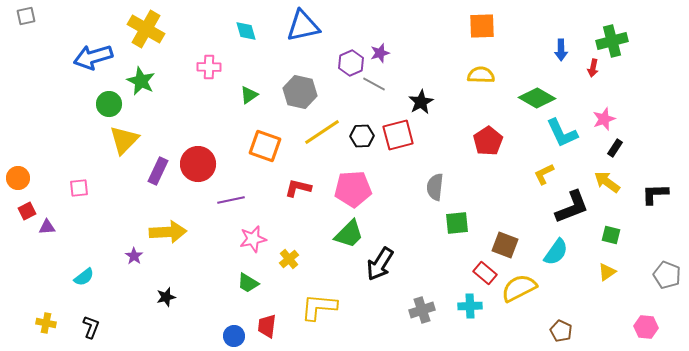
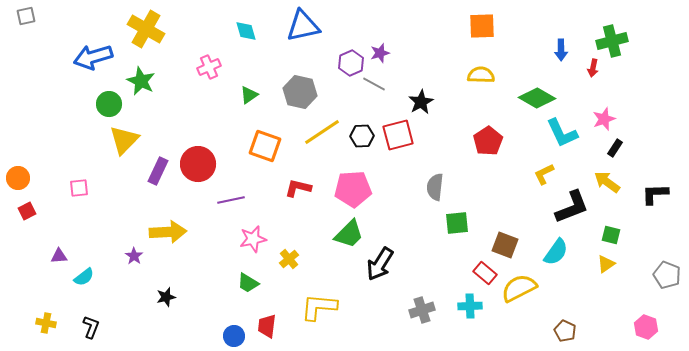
pink cross at (209, 67): rotated 25 degrees counterclockwise
purple triangle at (47, 227): moved 12 px right, 29 px down
yellow triangle at (607, 272): moved 1 px left, 8 px up
pink hexagon at (646, 327): rotated 15 degrees clockwise
brown pentagon at (561, 331): moved 4 px right
